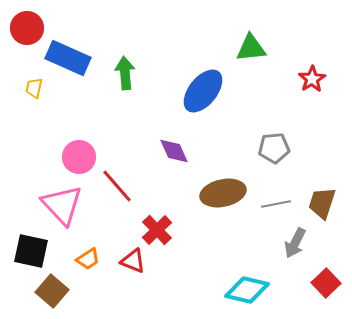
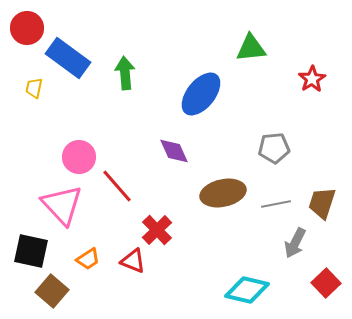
blue rectangle: rotated 12 degrees clockwise
blue ellipse: moved 2 px left, 3 px down
